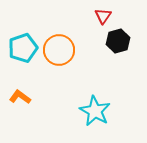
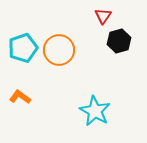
black hexagon: moved 1 px right
